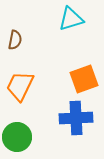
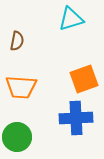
brown semicircle: moved 2 px right, 1 px down
orange trapezoid: moved 1 px right, 1 px down; rotated 112 degrees counterclockwise
